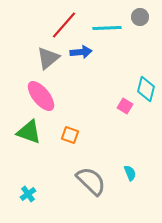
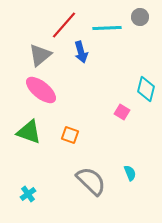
blue arrow: rotated 80 degrees clockwise
gray triangle: moved 8 px left, 3 px up
pink ellipse: moved 6 px up; rotated 12 degrees counterclockwise
pink square: moved 3 px left, 6 px down
